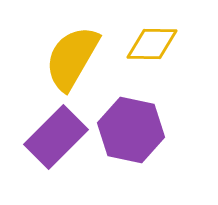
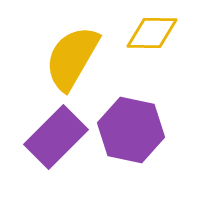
yellow diamond: moved 11 px up
